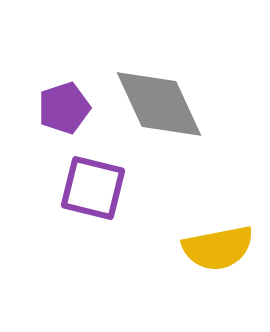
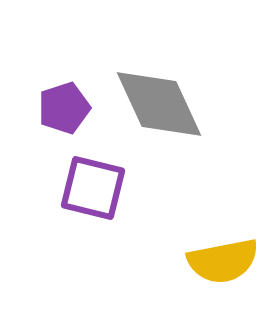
yellow semicircle: moved 5 px right, 13 px down
